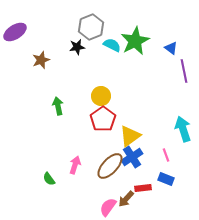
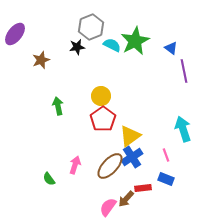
purple ellipse: moved 2 px down; rotated 20 degrees counterclockwise
